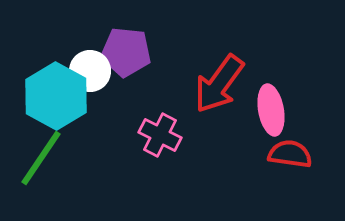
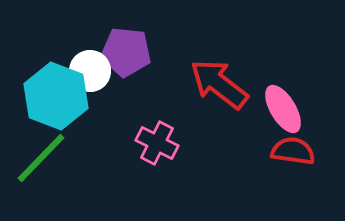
red arrow: rotated 92 degrees clockwise
cyan hexagon: rotated 8 degrees counterclockwise
pink ellipse: moved 12 px right, 1 px up; rotated 21 degrees counterclockwise
pink cross: moved 3 px left, 8 px down
red semicircle: moved 3 px right, 3 px up
green line: rotated 10 degrees clockwise
